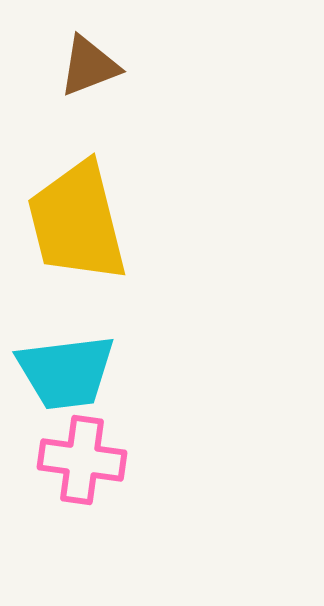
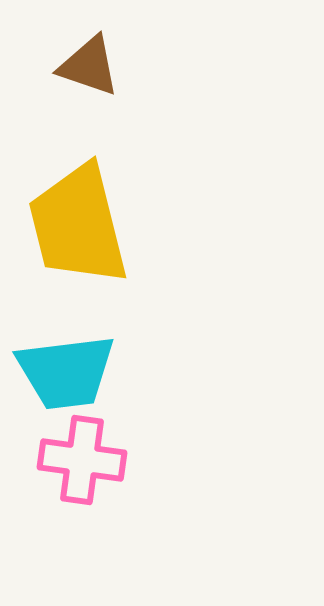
brown triangle: rotated 40 degrees clockwise
yellow trapezoid: moved 1 px right, 3 px down
